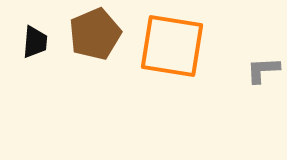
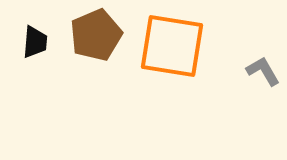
brown pentagon: moved 1 px right, 1 px down
gray L-shape: moved 1 px down; rotated 63 degrees clockwise
